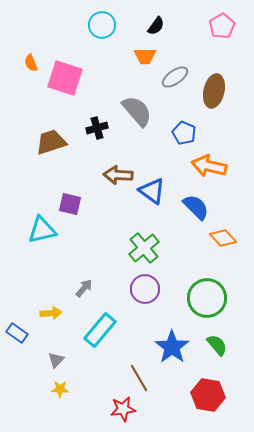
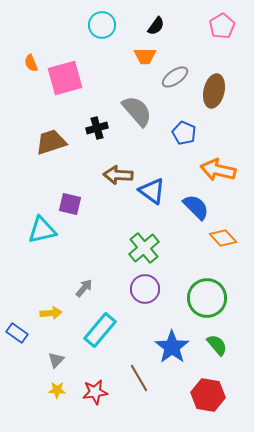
pink square: rotated 33 degrees counterclockwise
orange arrow: moved 9 px right, 4 px down
yellow star: moved 3 px left, 1 px down
red star: moved 28 px left, 17 px up
